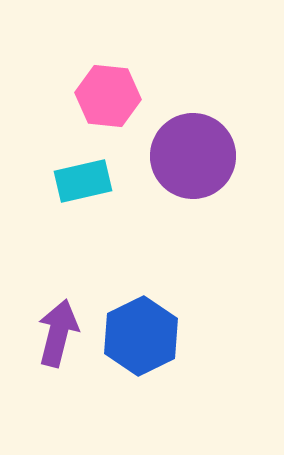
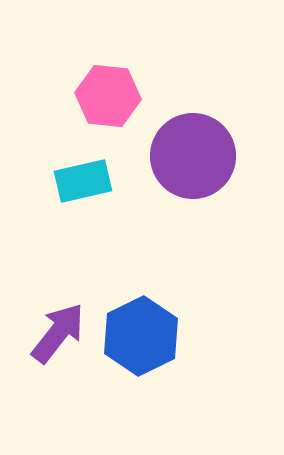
purple arrow: rotated 24 degrees clockwise
